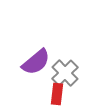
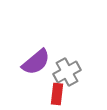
gray cross: moved 2 px right, 1 px up; rotated 16 degrees clockwise
